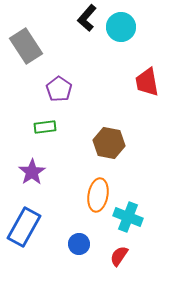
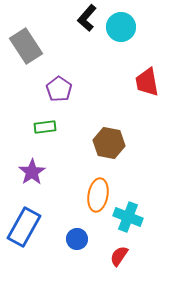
blue circle: moved 2 px left, 5 px up
